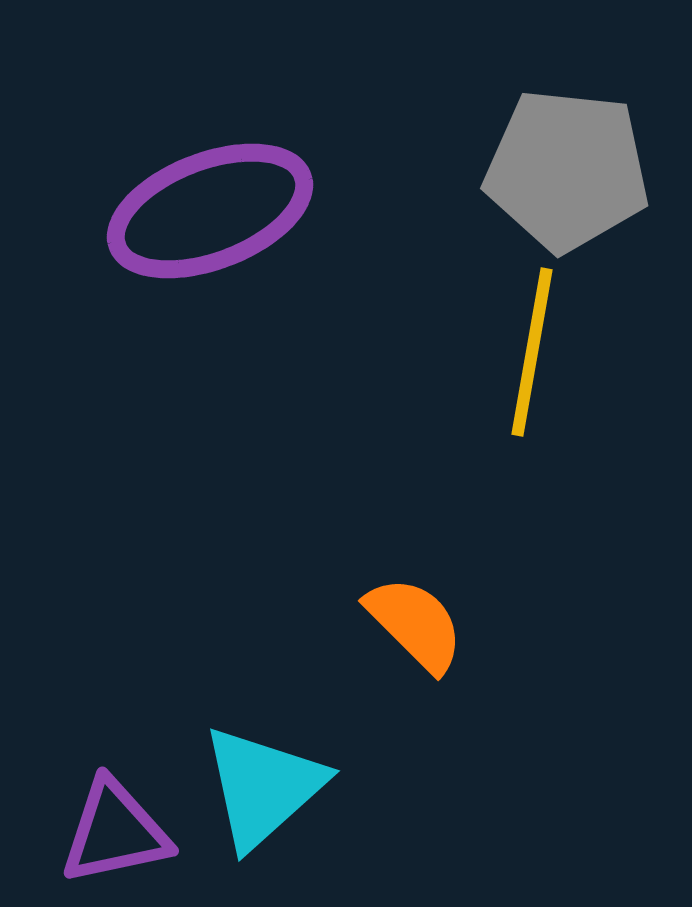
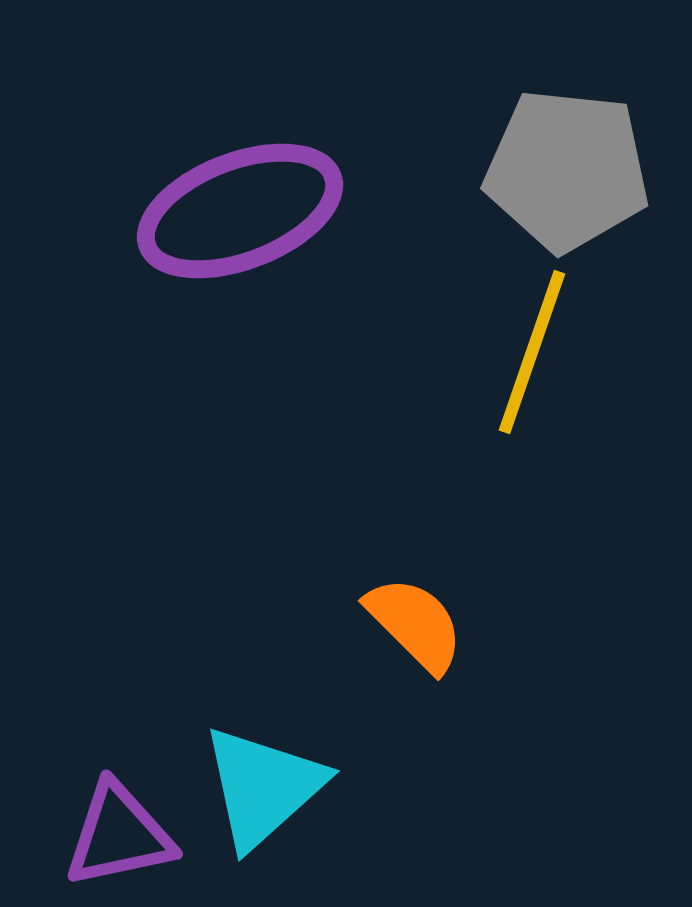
purple ellipse: moved 30 px right
yellow line: rotated 9 degrees clockwise
purple triangle: moved 4 px right, 3 px down
